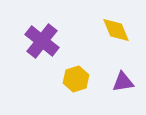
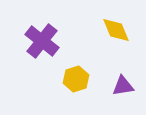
purple triangle: moved 4 px down
